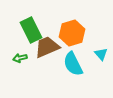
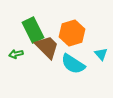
green rectangle: moved 2 px right
brown trapezoid: rotated 68 degrees clockwise
green arrow: moved 4 px left, 4 px up
cyan semicircle: rotated 30 degrees counterclockwise
